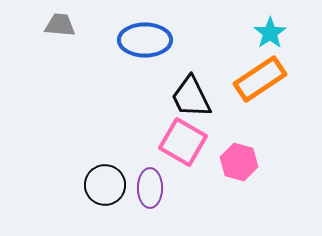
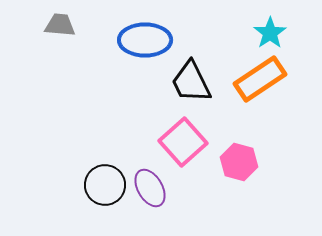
black trapezoid: moved 15 px up
pink square: rotated 18 degrees clockwise
purple ellipse: rotated 30 degrees counterclockwise
